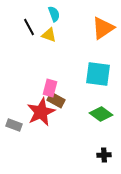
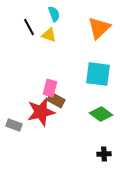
orange triangle: moved 4 px left; rotated 10 degrees counterclockwise
red star: rotated 12 degrees clockwise
black cross: moved 1 px up
